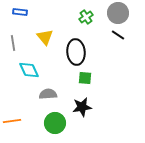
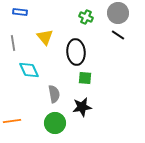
green cross: rotated 32 degrees counterclockwise
gray semicircle: moved 6 px right; rotated 84 degrees clockwise
